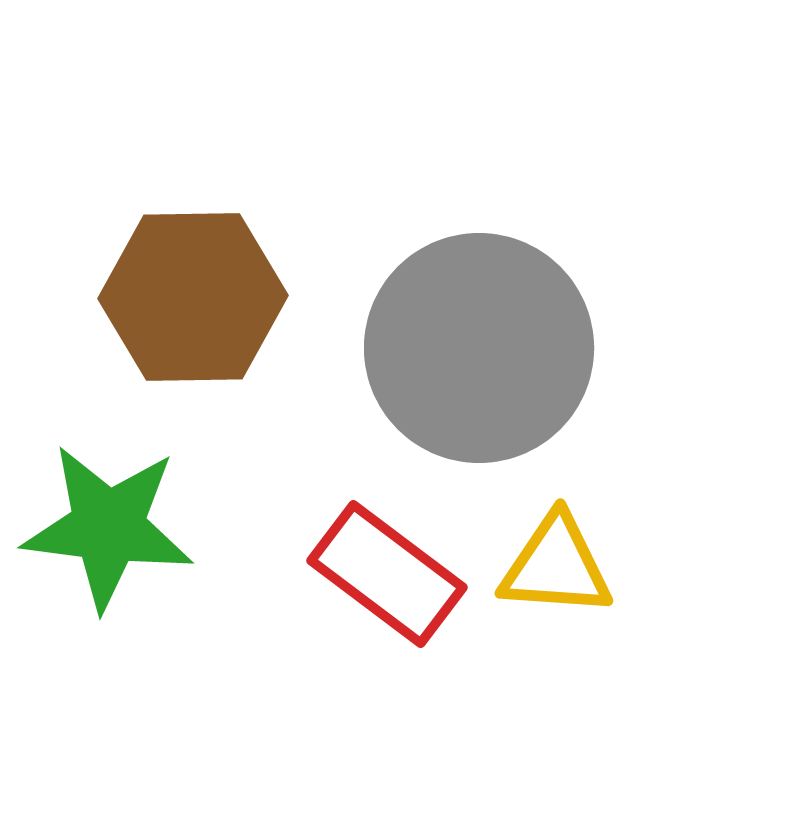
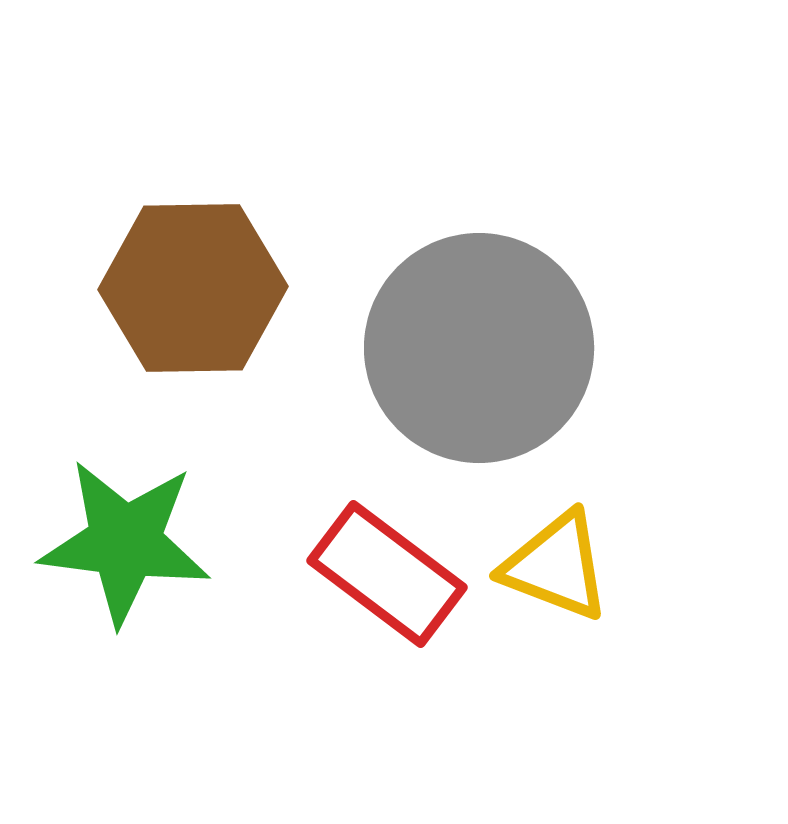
brown hexagon: moved 9 px up
green star: moved 17 px right, 15 px down
yellow triangle: rotated 17 degrees clockwise
